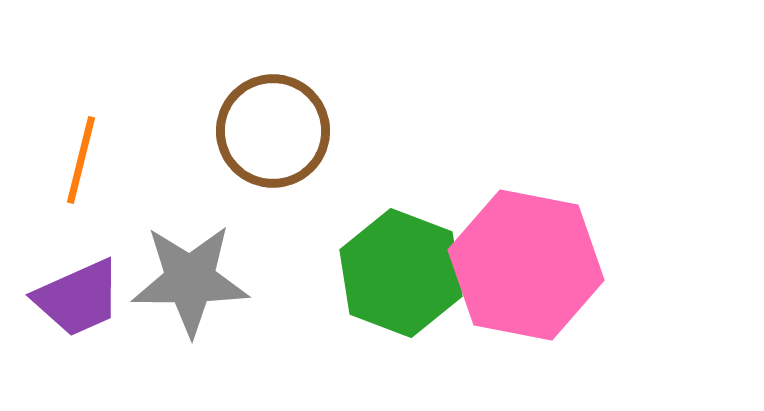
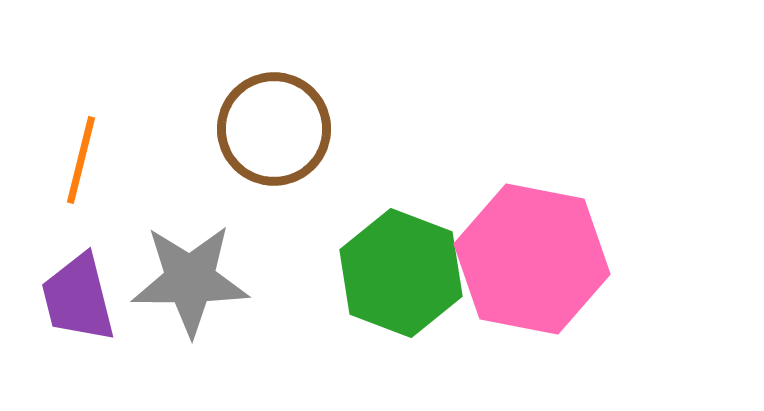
brown circle: moved 1 px right, 2 px up
pink hexagon: moved 6 px right, 6 px up
purple trapezoid: rotated 100 degrees clockwise
